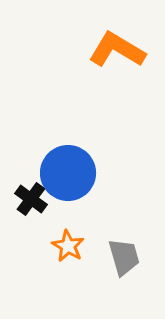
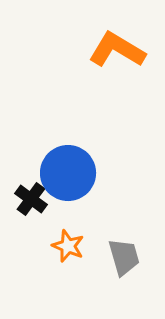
orange star: rotated 8 degrees counterclockwise
